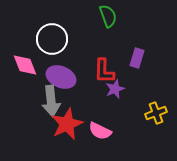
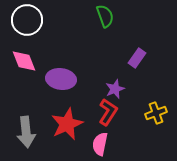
green semicircle: moved 3 px left
white circle: moved 25 px left, 19 px up
purple rectangle: rotated 18 degrees clockwise
pink diamond: moved 1 px left, 4 px up
red L-shape: moved 4 px right, 41 px down; rotated 148 degrees counterclockwise
purple ellipse: moved 2 px down; rotated 16 degrees counterclockwise
gray arrow: moved 25 px left, 31 px down
pink semicircle: moved 13 px down; rotated 75 degrees clockwise
